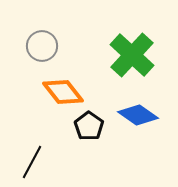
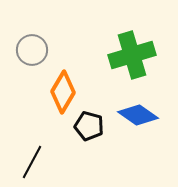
gray circle: moved 10 px left, 4 px down
green cross: rotated 30 degrees clockwise
orange diamond: rotated 69 degrees clockwise
black pentagon: rotated 20 degrees counterclockwise
